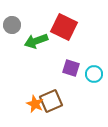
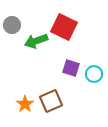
orange star: moved 10 px left; rotated 12 degrees clockwise
